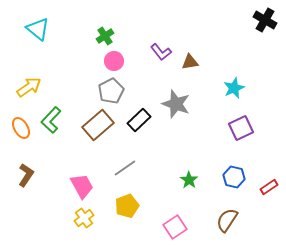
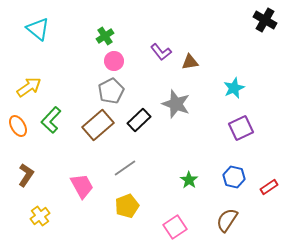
orange ellipse: moved 3 px left, 2 px up
yellow cross: moved 44 px left, 2 px up
